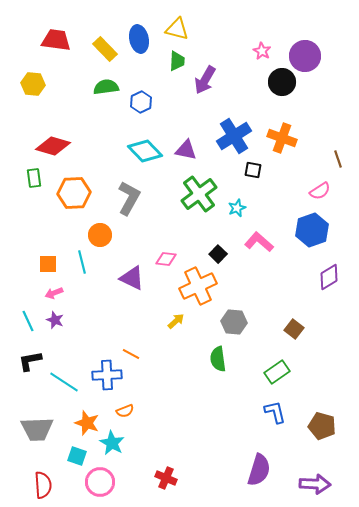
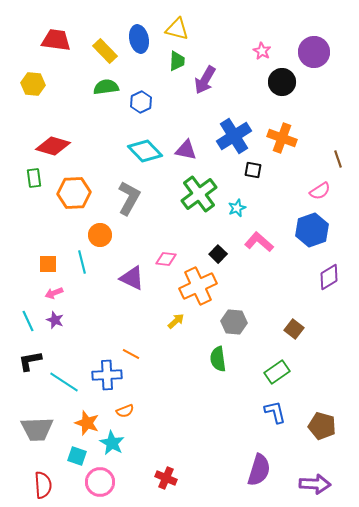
yellow rectangle at (105, 49): moved 2 px down
purple circle at (305, 56): moved 9 px right, 4 px up
